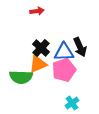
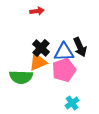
orange triangle: moved 2 px up
